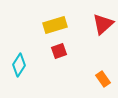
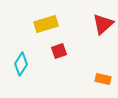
yellow rectangle: moved 9 px left, 1 px up
cyan diamond: moved 2 px right, 1 px up
orange rectangle: rotated 42 degrees counterclockwise
